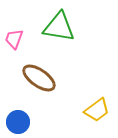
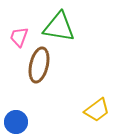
pink trapezoid: moved 5 px right, 2 px up
brown ellipse: moved 13 px up; rotated 68 degrees clockwise
blue circle: moved 2 px left
